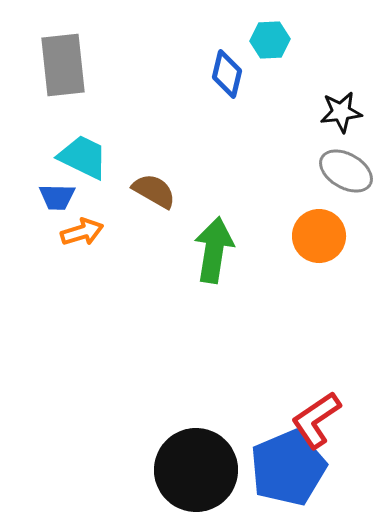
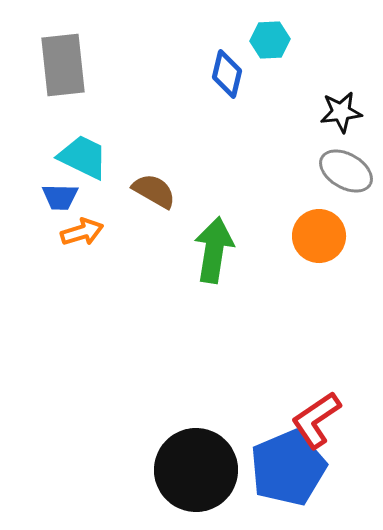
blue trapezoid: moved 3 px right
